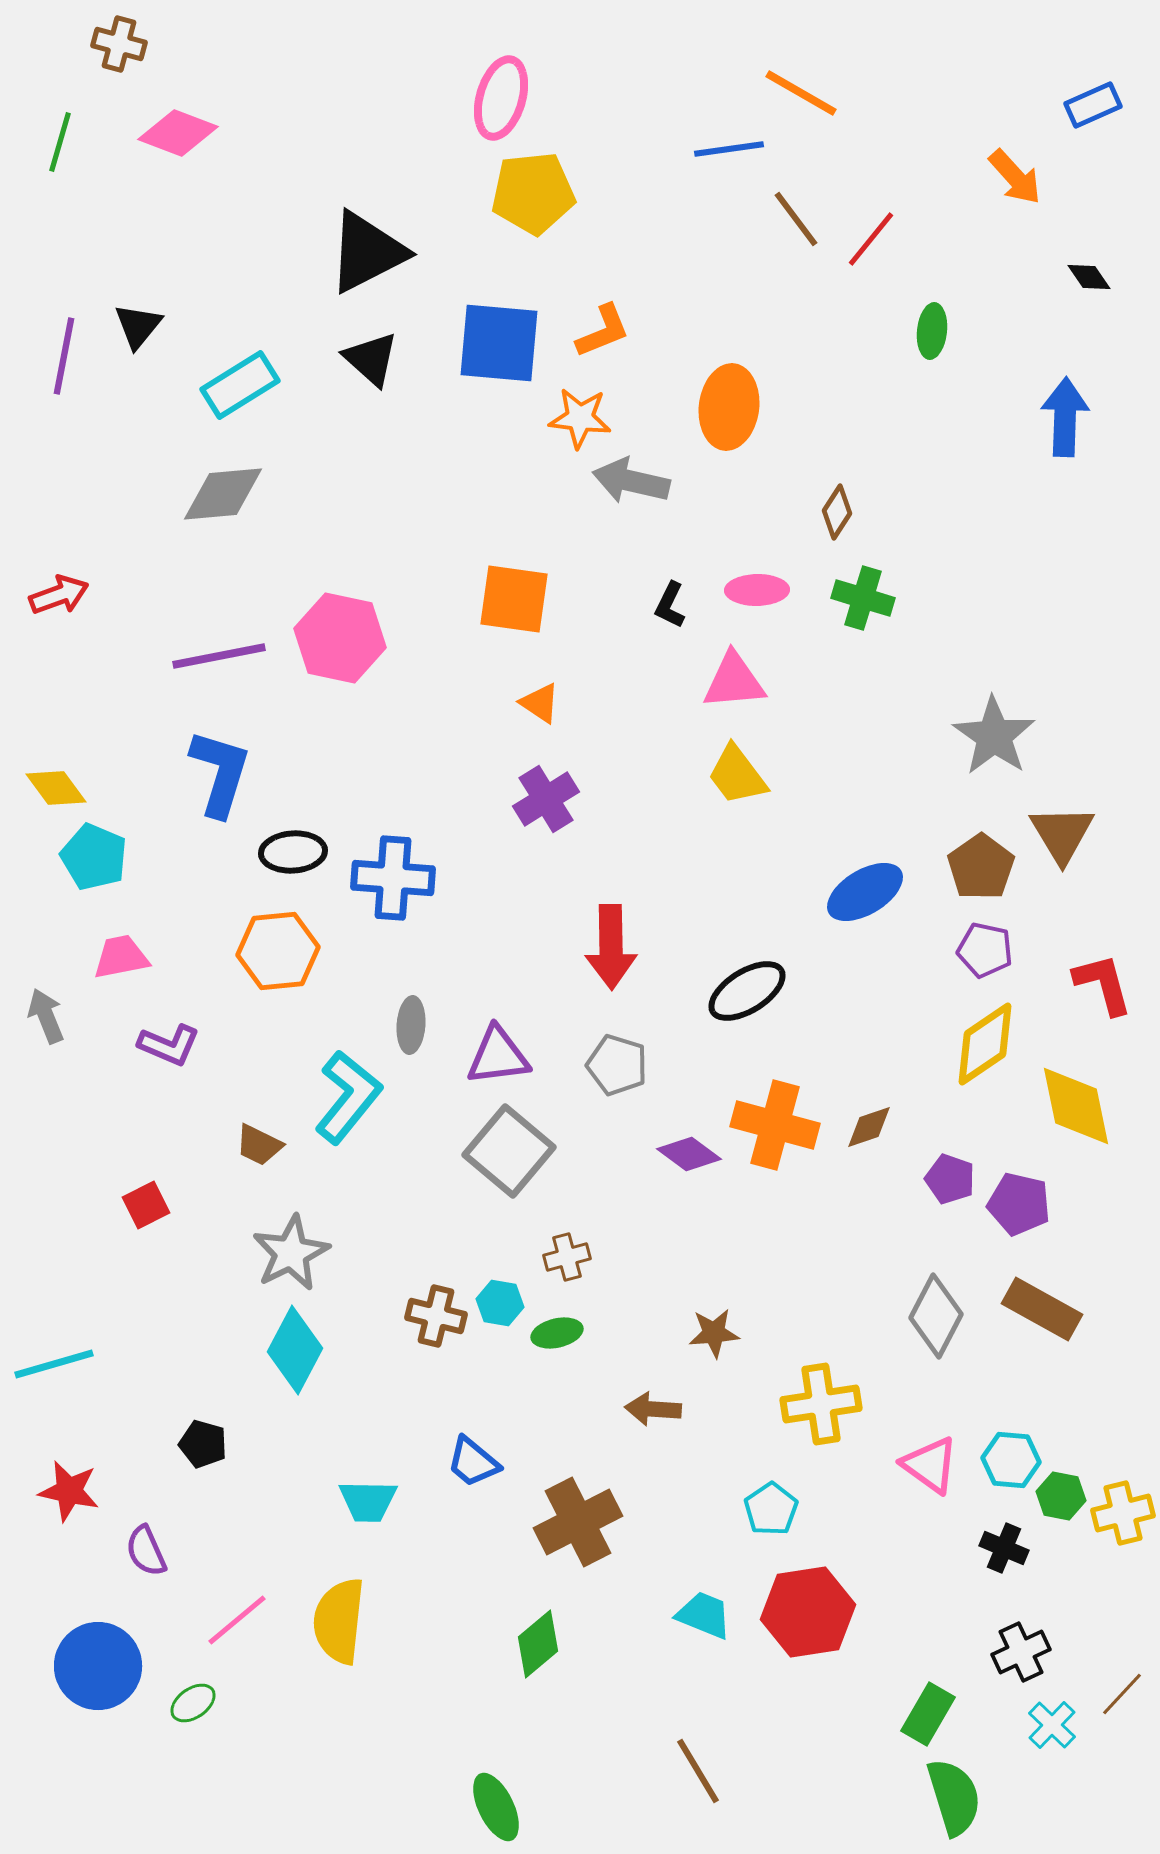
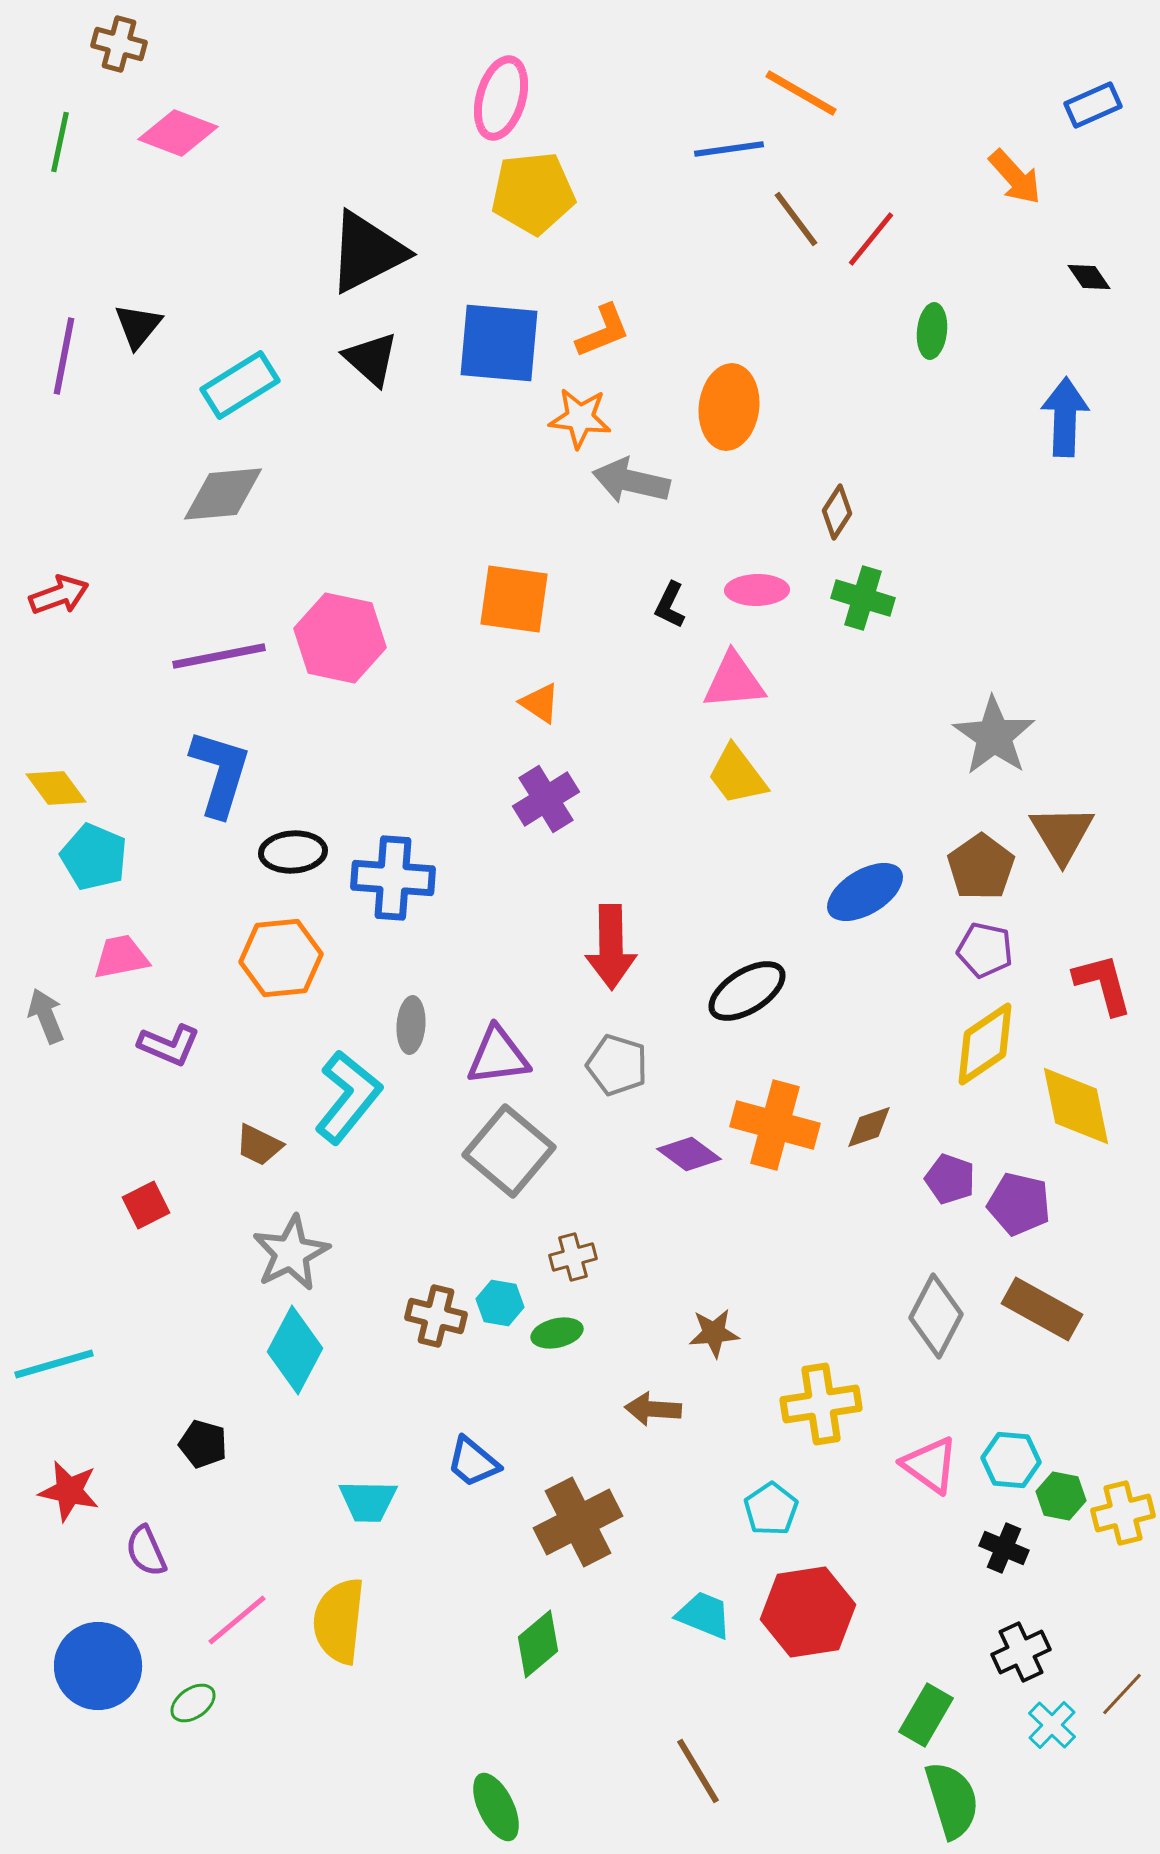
green line at (60, 142): rotated 4 degrees counterclockwise
orange hexagon at (278, 951): moved 3 px right, 7 px down
brown cross at (567, 1257): moved 6 px right
green rectangle at (928, 1714): moved 2 px left, 1 px down
green semicircle at (954, 1797): moved 2 px left, 3 px down
